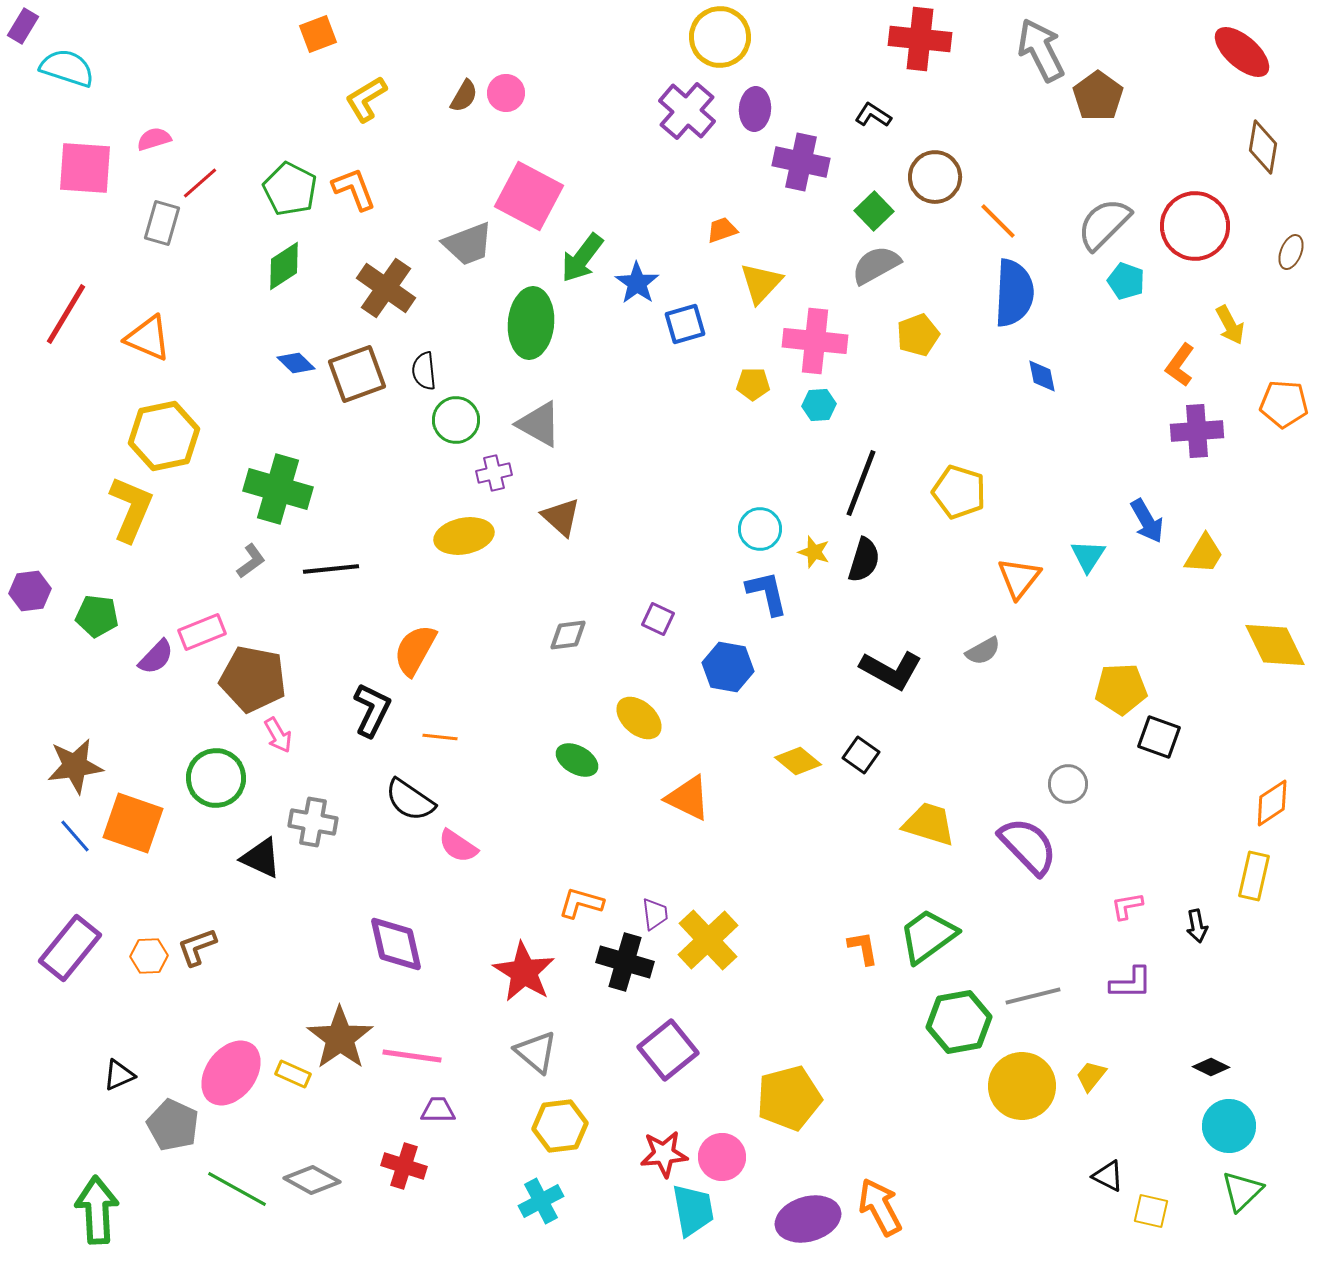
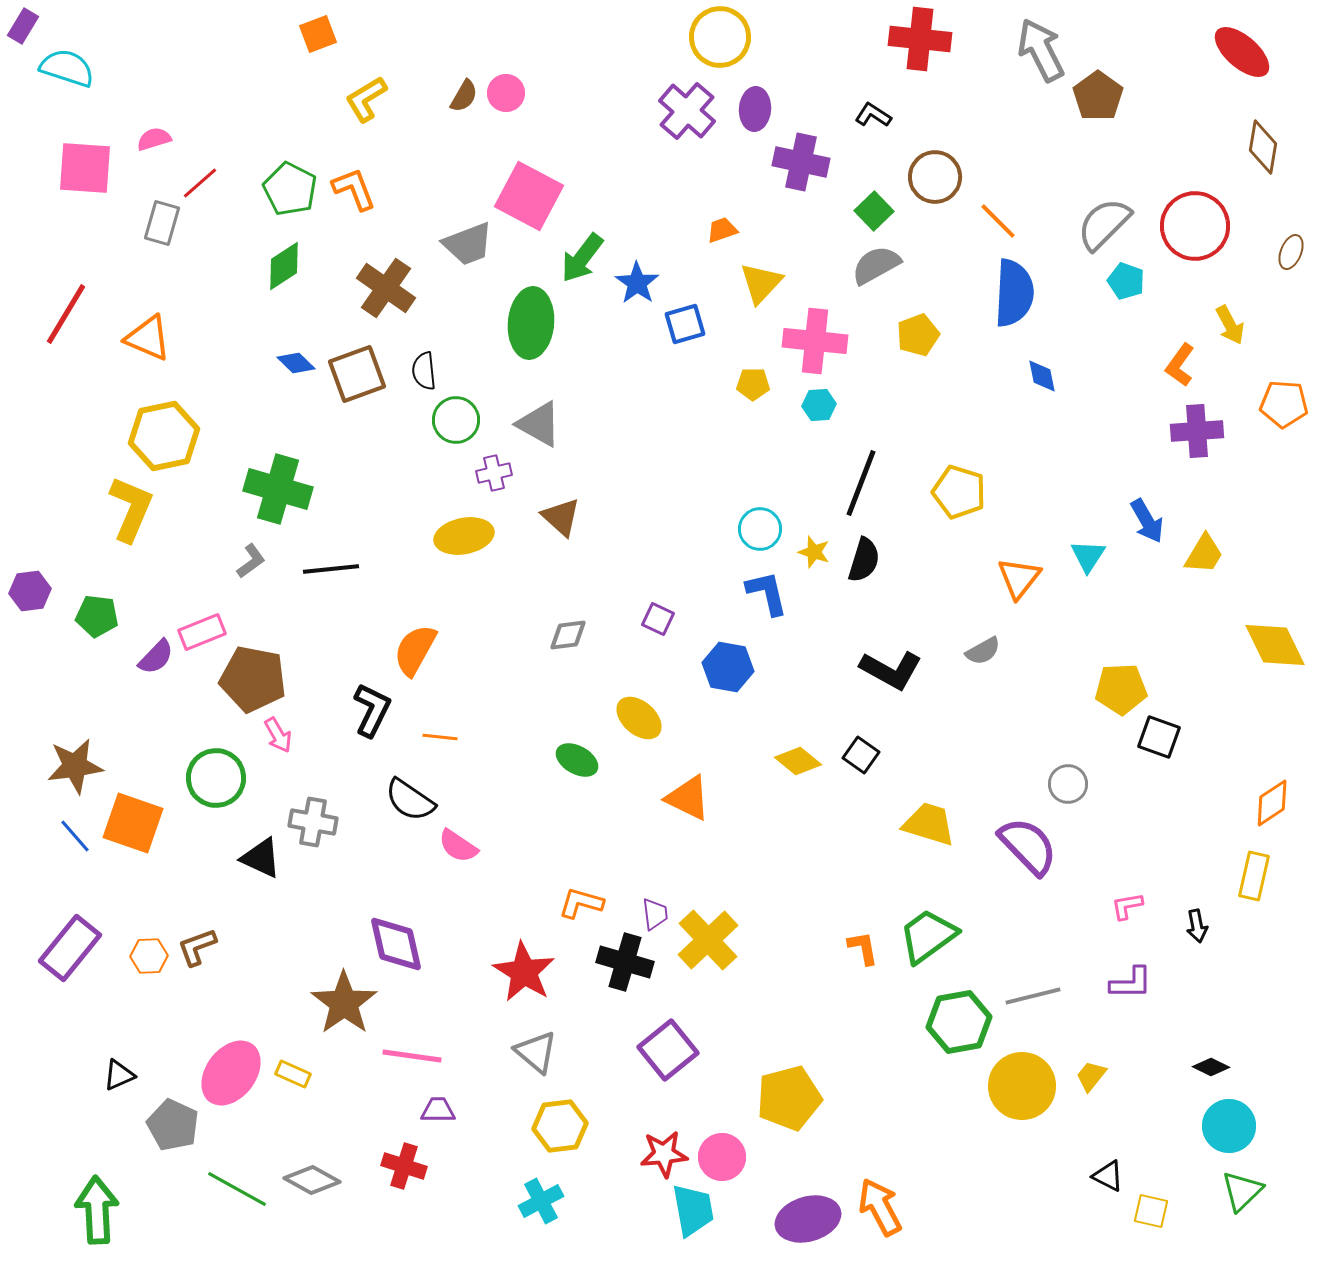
brown star at (340, 1038): moved 4 px right, 35 px up
